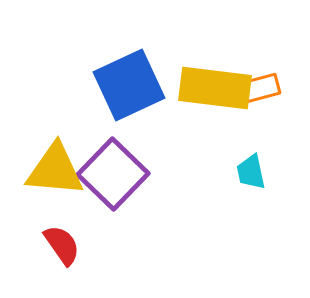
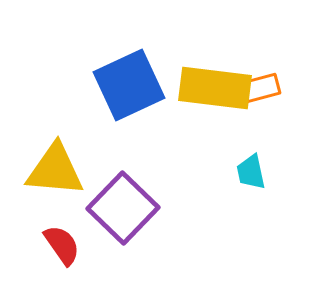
purple square: moved 10 px right, 34 px down
